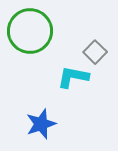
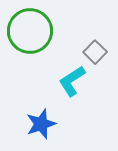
cyan L-shape: moved 1 px left, 4 px down; rotated 44 degrees counterclockwise
